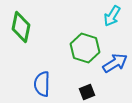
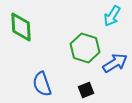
green diamond: rotated 16 degrees counterclockwise
blue semicircle: rotated 20 degrees counterclockwise
black square: moved 1 px left, 2 px up
